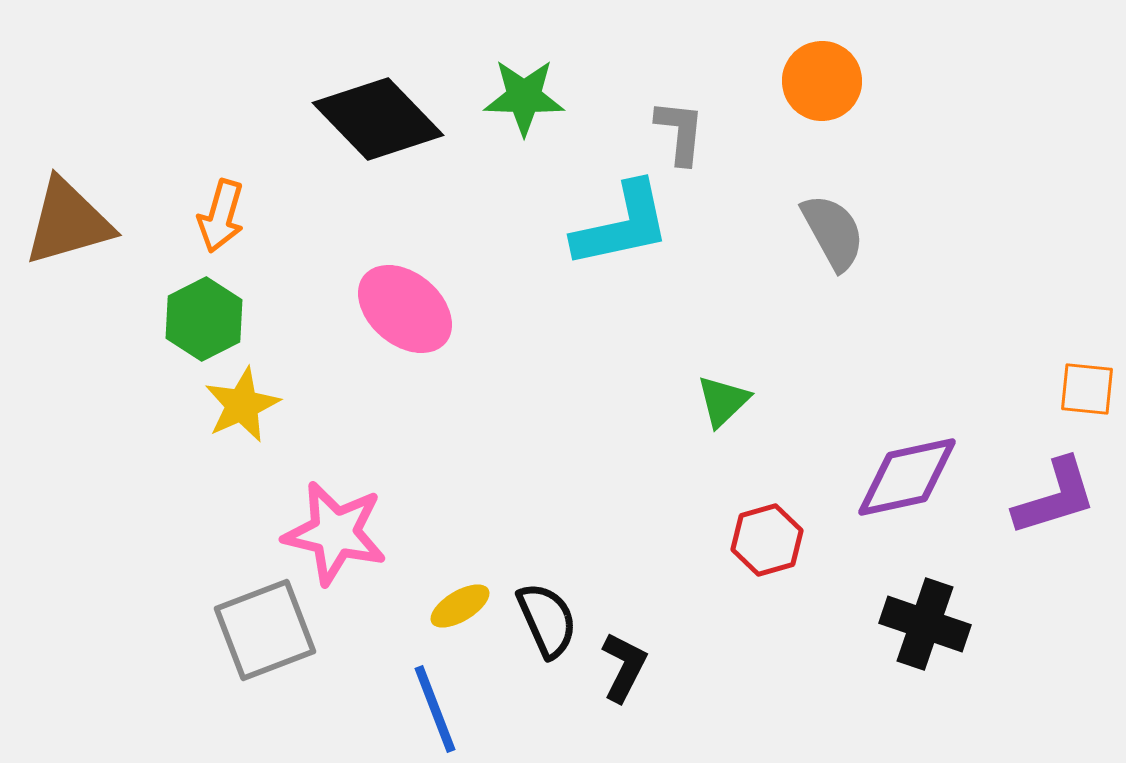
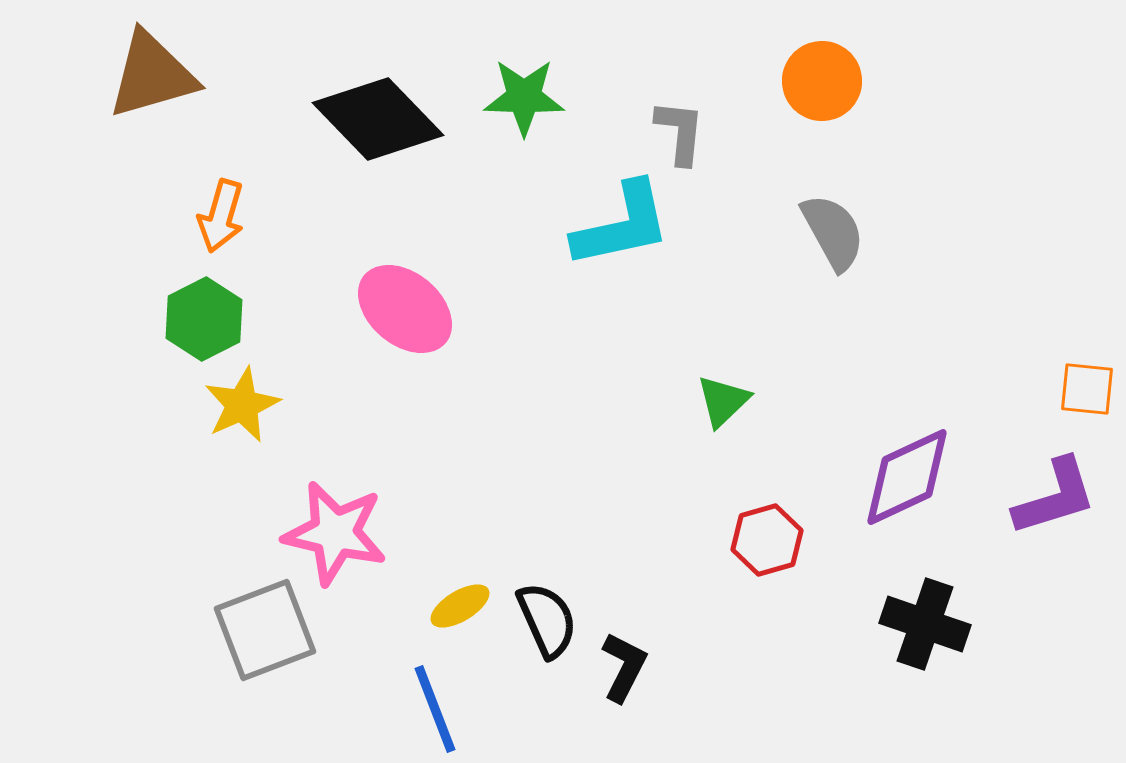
brown triangle: moved 84 px right, 147 px up
purple diamond: rotated 13 degrees counterclockwise
